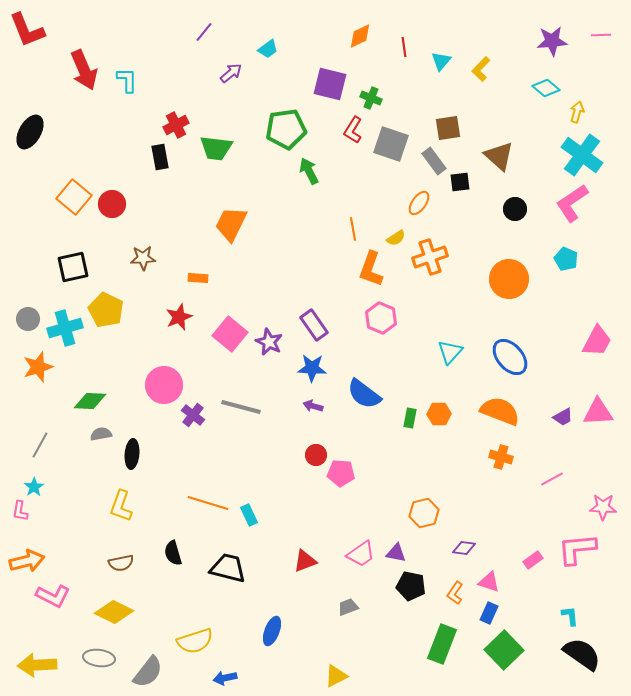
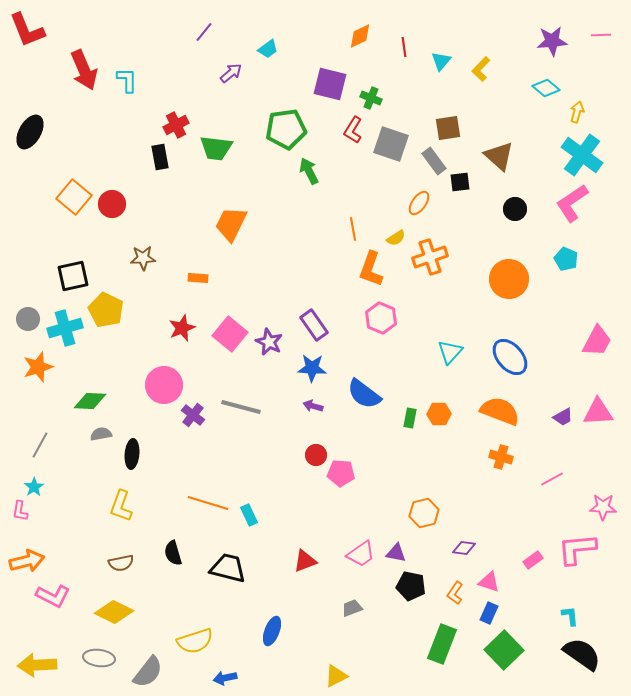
black square at (73, 267): moved 9 px down
red star at (179, 317): moved 3 px right, 11 px down
gray trapezoid at (348, 607): moved 4 px right, 1 px down
